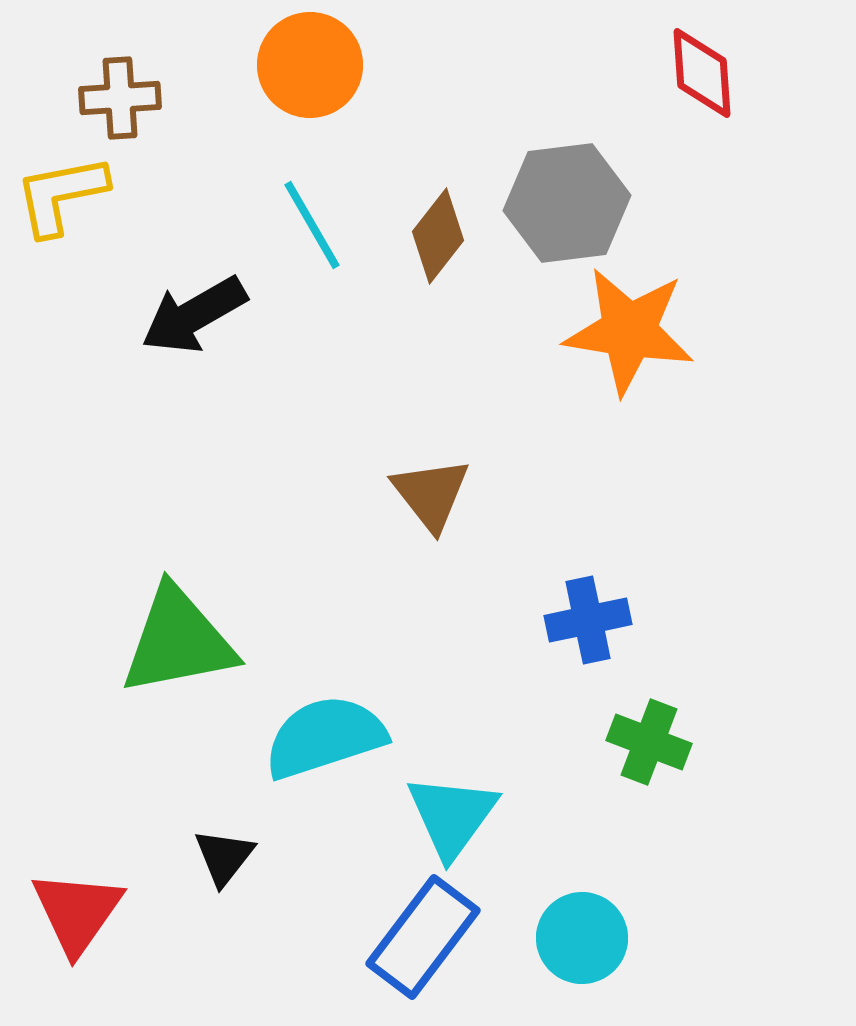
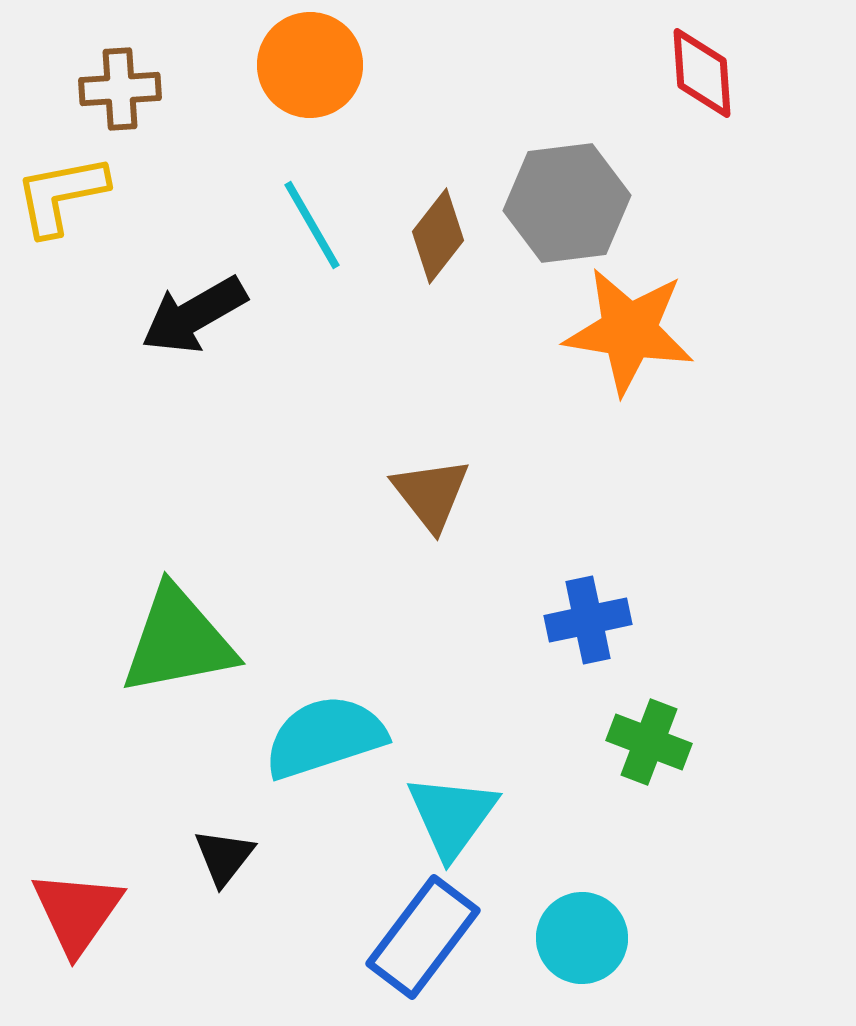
brown cross: moved 9 px up
